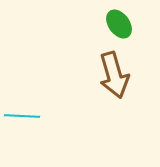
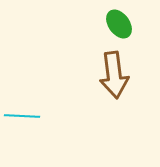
brown arrow: rotated 9 degrees clockwise
